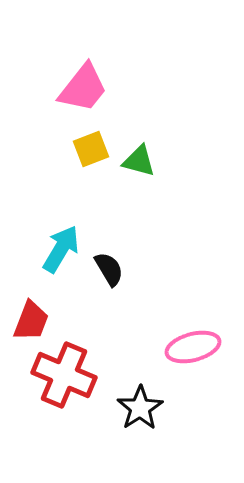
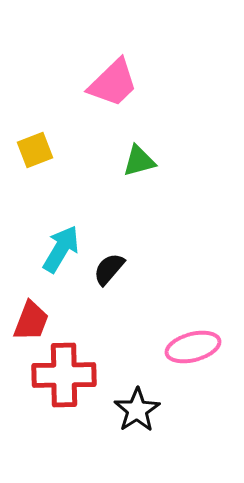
pink trapezoid: moved 30 px right, 5 px up; rotated 8 degrees clockwise
yellow square: moved 56 px left, 1 px down
green triangle: rotated 30 degrees counterclockwise
black semicircle: rotated 108 degrees counterclockwise
red cross: rotated 24 degrees counterclockwise
black star: moved 3 px left, 2 px down
